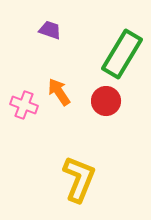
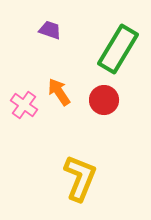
green rectangle: moved 4 px left, 5 px up
red circle: moved 2 px left, 1 px up
pink cross: rotated 16 degrees clockwise
yellow L-shape: moved 1 px right, 1 px up
